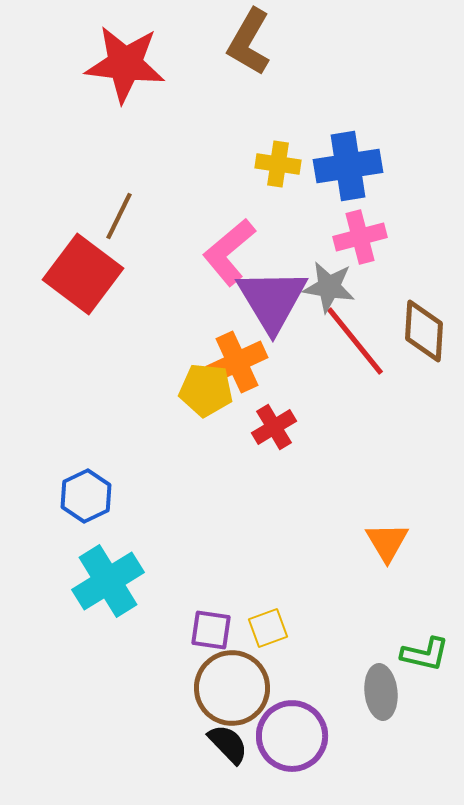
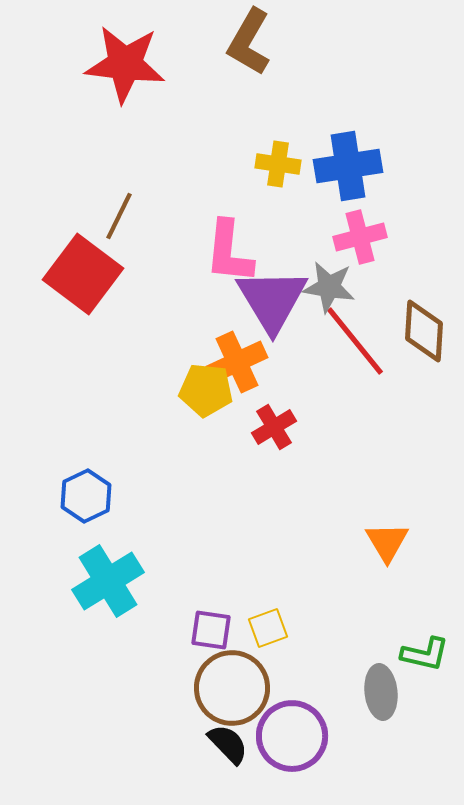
pink L-shape: rotated 44 degrees counterclockwise
